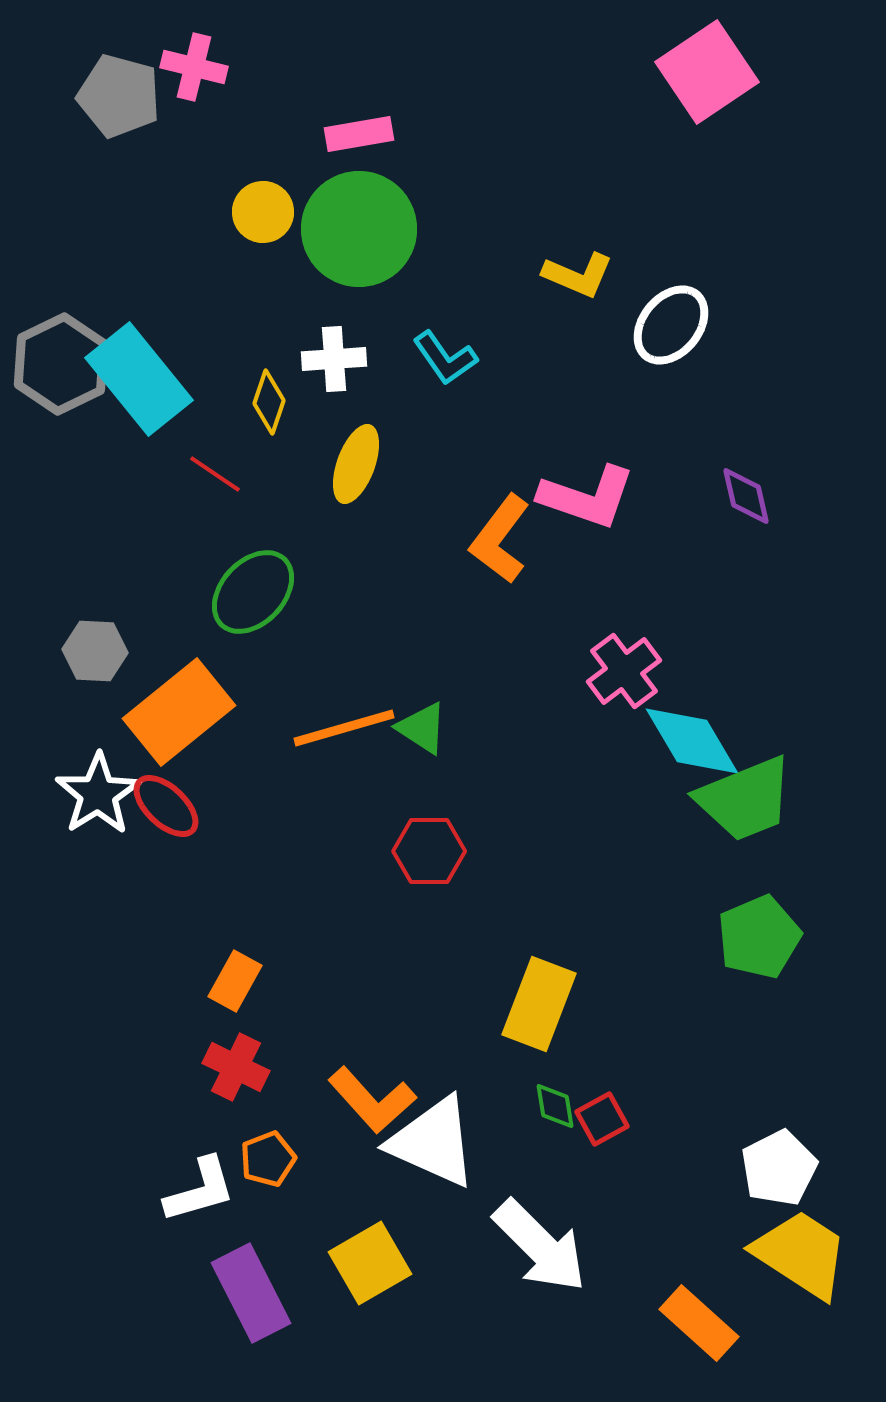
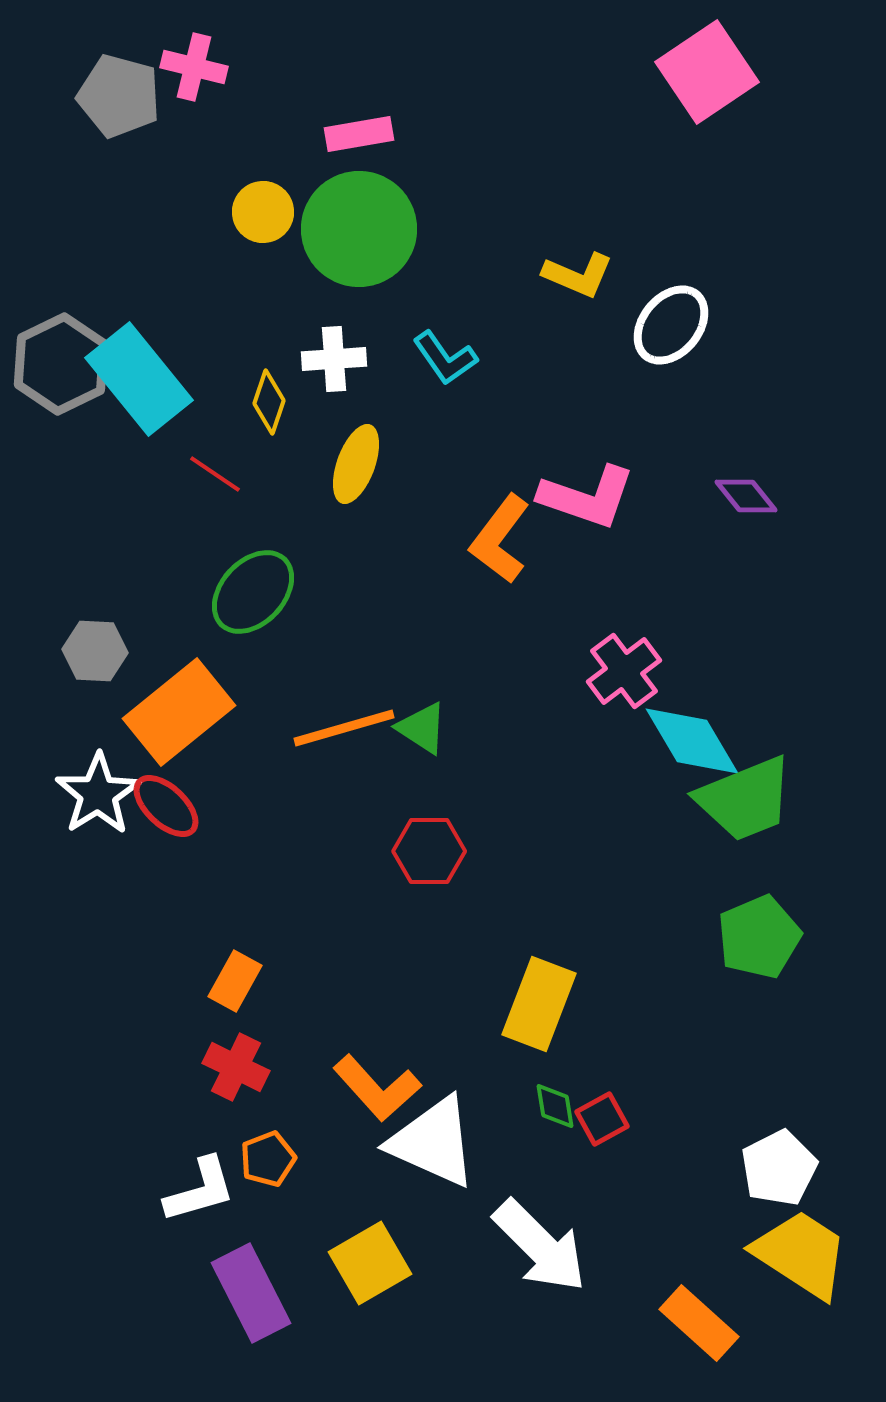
purple diamond at (746, 496): rotated 26 degrees counterclockwise
orange L-shape at (372, 1100): moved 5 px right, 12 px up
